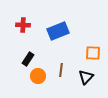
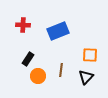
orange square: moved 3 px left, 2 px down
